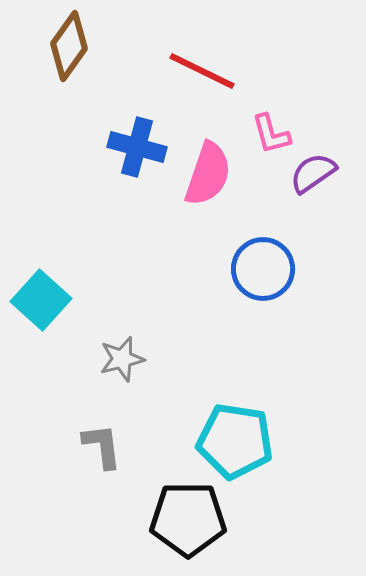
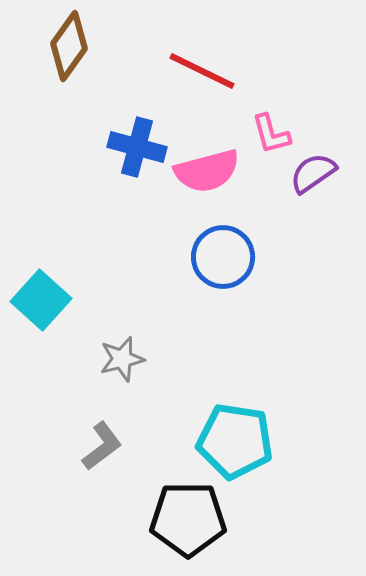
pink semicircle: moved 1 px left, 3 px up; rotated 56 degrees clockwise
blue circle: moved 40 px left, 12 px up
gray L-shape: rotated 60 degrees clockwise
